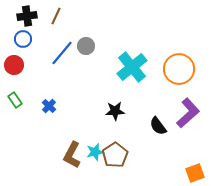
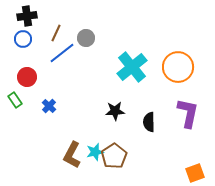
brown line: moved 17 px down
gray circle: moved 8 px up
blue line: rotated 12 degrees clockwise
red circle: moved 13 px right, 12 px down
orange circle: moved 1 px left, 2 px up
purple L-shape: rotated 36 degrees counterclockwise
black semicircle: moved 9 px left, 4 px up; rotated 36 degrees clockwise
brown pentagon: moved 1 px left, 1 px down
